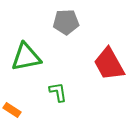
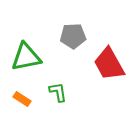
gray pentagon: moved 7 px right, 14 px down
orange rectangle: moved 10 px right, 11 px up
